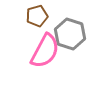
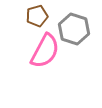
gray hexagon: moved 4 px right, 5 px up
